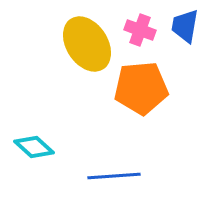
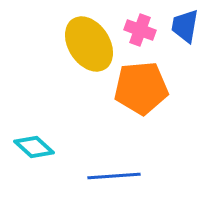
yellow ellipse: moved 2 px right
